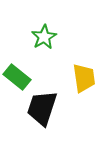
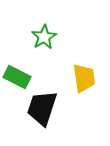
green rectangle: rotated 12 degrees counterclockwise
